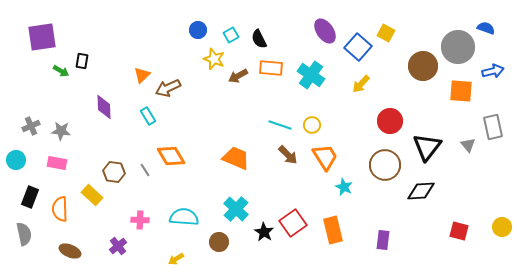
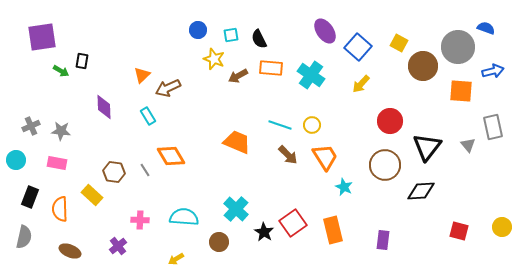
yellow square at (386, 33): moved 13 px right, 10 px down
cyan square at (231, 35): rotated 21 degrees clockwise
orange trapezoid at (236, 158): moved 1 px right, 16 px up
gray semicircle at (24, 234): moved 3 px down; rotated 25 degrees clockwise
